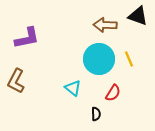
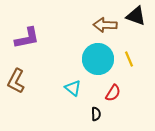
black triangle: moved 2 px left
cyan circle: moved 1 px left
